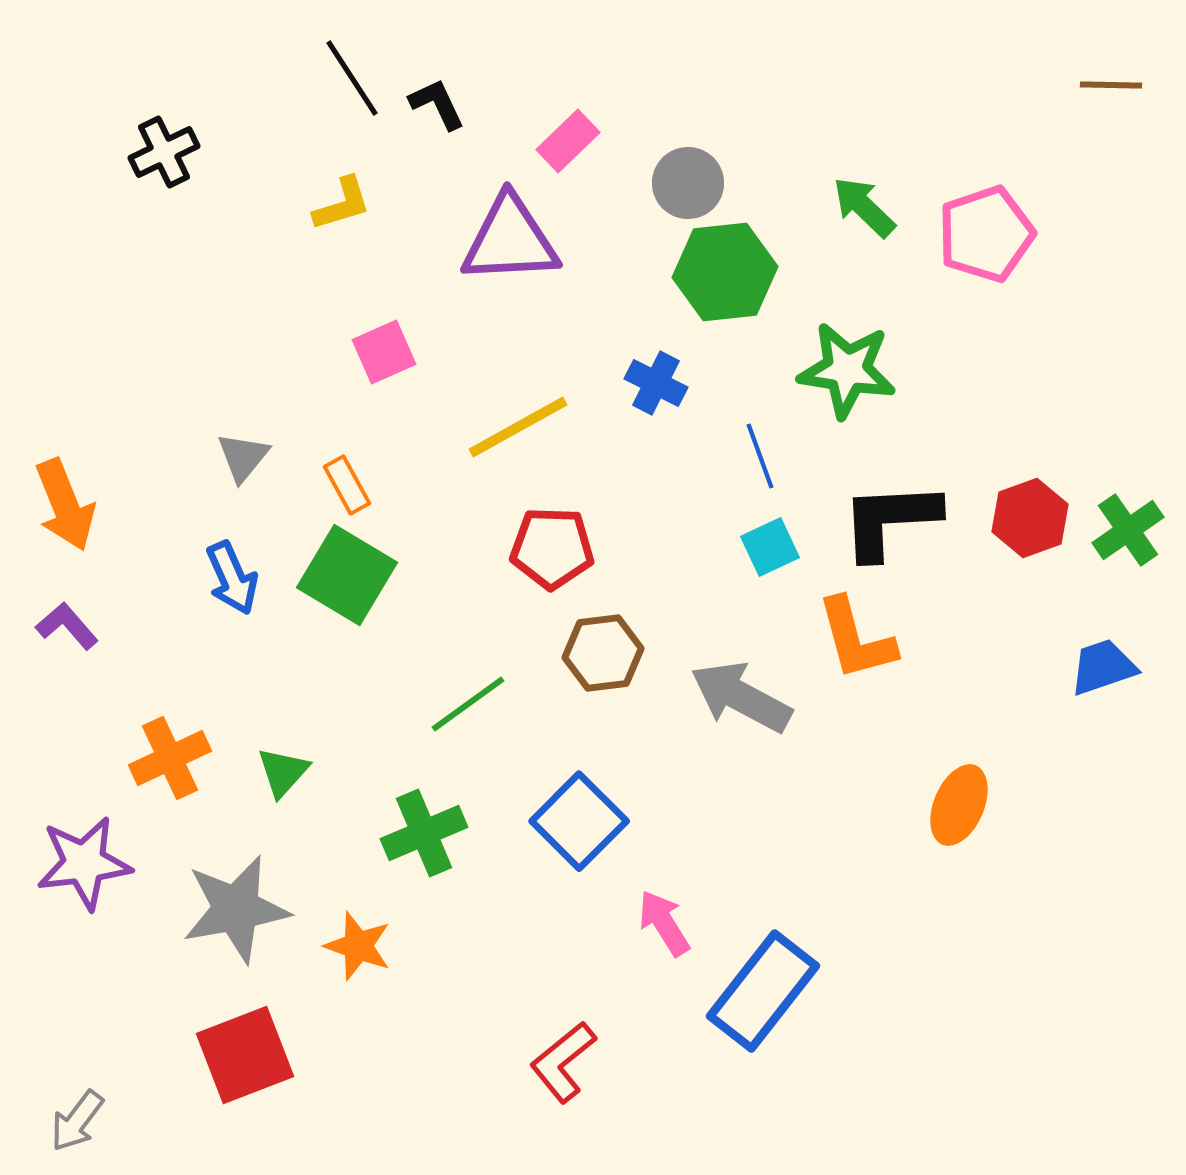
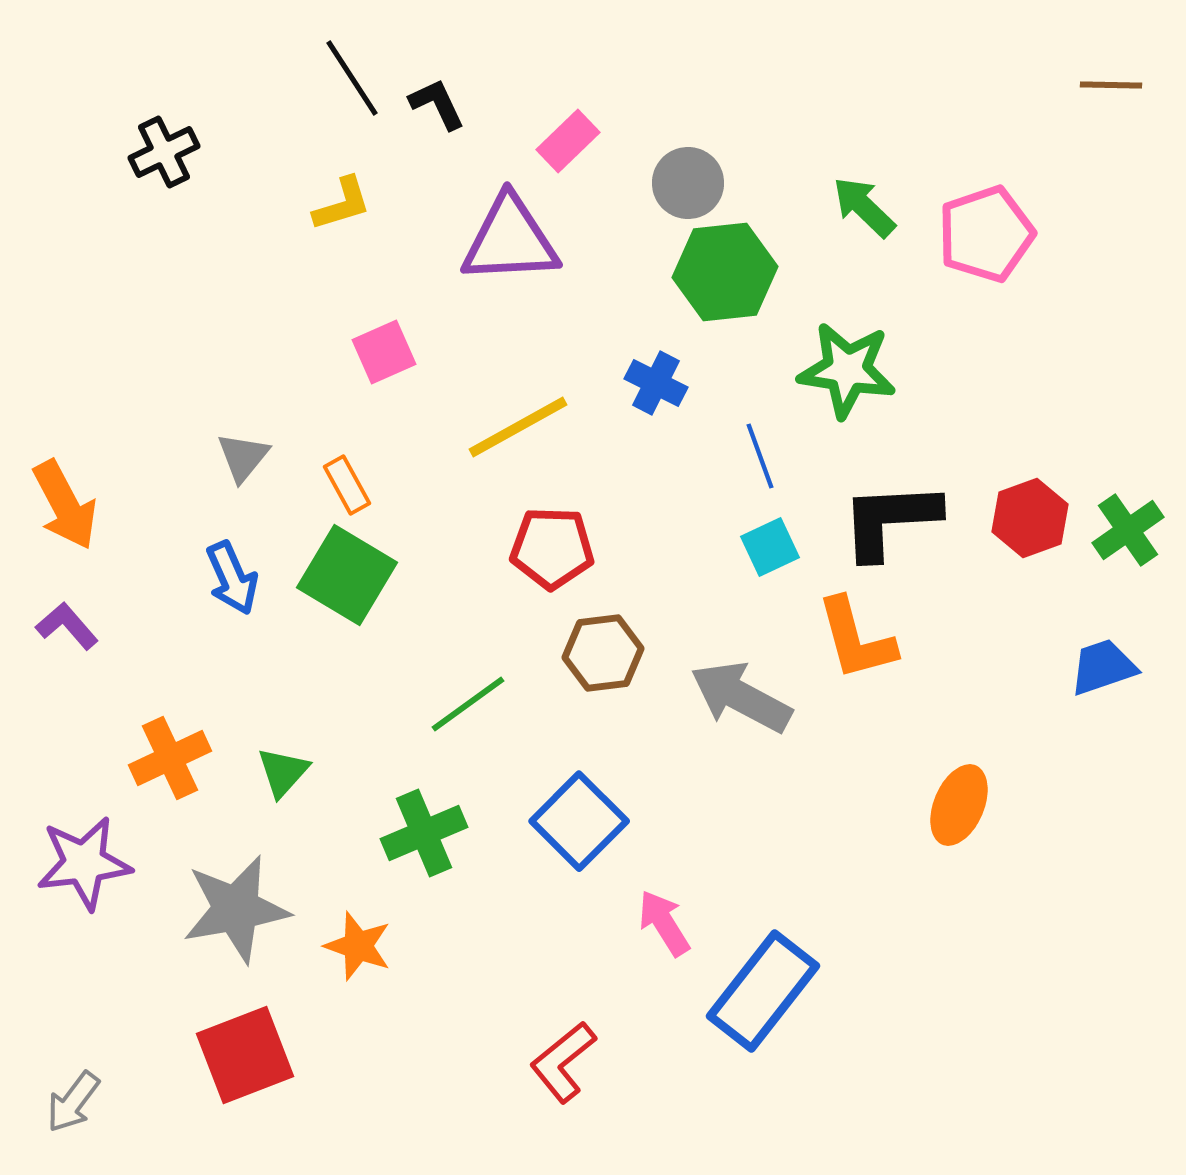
orange arrow at (65, 505): rotated 6 degrees counterclockwise
gray arrow at (77, 1121): moved 4 px left, 19 px up
